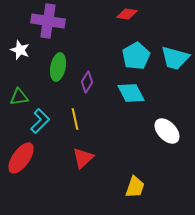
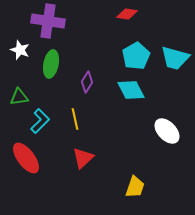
green ellipse: moved 7 px left, 3 px up
cyan diamond: moved 3 px up
red ellipse: moved 5 px right; rotated 72 degrees counterclockwise
